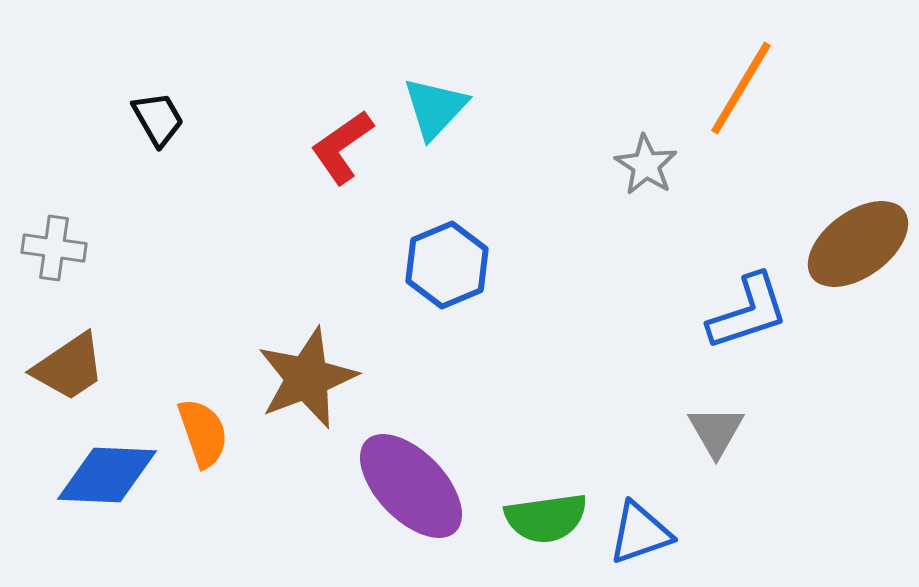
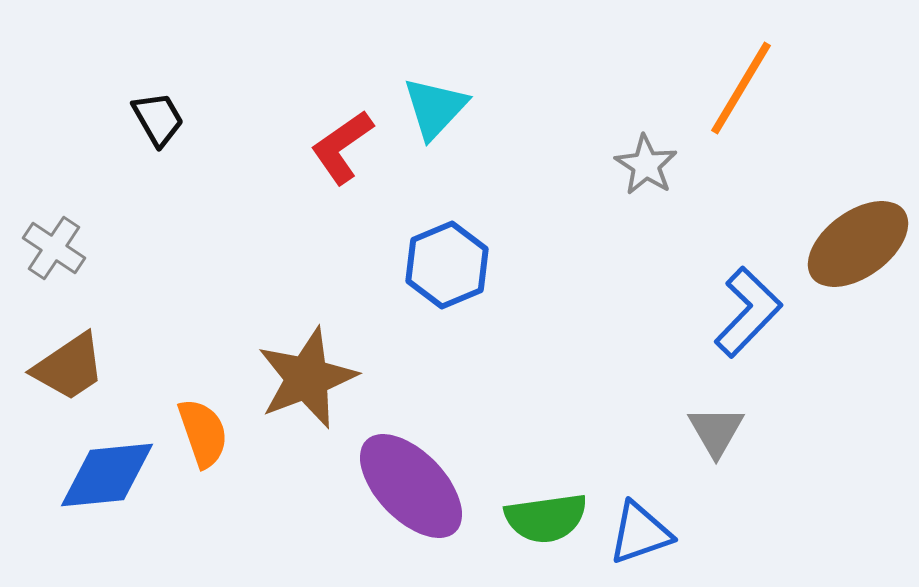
gray cross: rotated 26 degrees clockwise
blue L-shape: rotated 28 degrees counterclockwise
blue diamond: rotated 8 degrees counterclockwise
